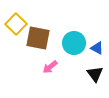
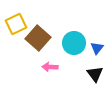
yellow square: rotated 20 degrees clockwise
brown square: rotated 30 degrees clockwise
blue triangle: rotated 40 degrees clockwise
pink arrow: rotated 42 degrees clockwise
